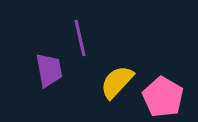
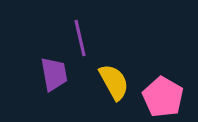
purple trapezoid: moved 5 px right, 4 px down
yellow semicircle: moved 3 px left; rotated 108 degrees clockwise
